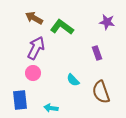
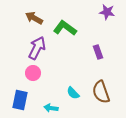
purple star: moved 10 px up
green L-shape: moved 3 px right, 1 px down
purple arrow: moved 1 px right
purple rectangle: moved 1 px right, 1 px up
cyan semicircle: moved 13 px down
blue rectangle: rotated 18 degrees clockwise
